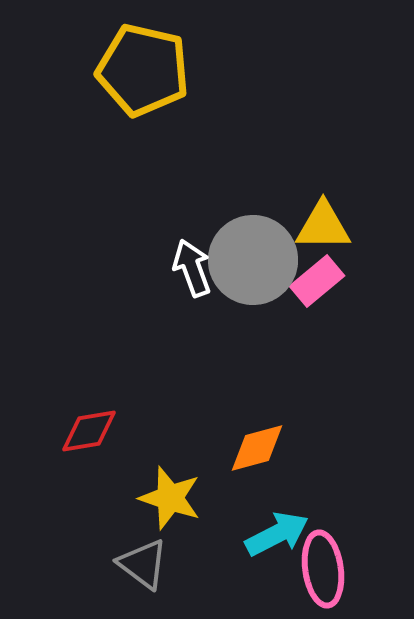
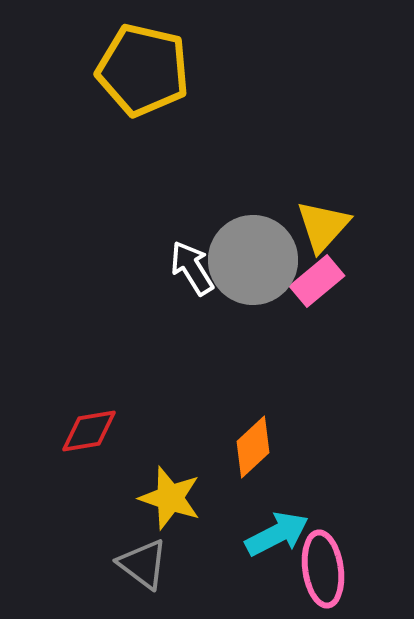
yellow triangle: rotated 48 degrees counterclockwise
white arrow: rotated 12 degrees counterclockwise
orange diamond: moved 4 px left, 1 px up; rotated 28 degrees counterclockwise
